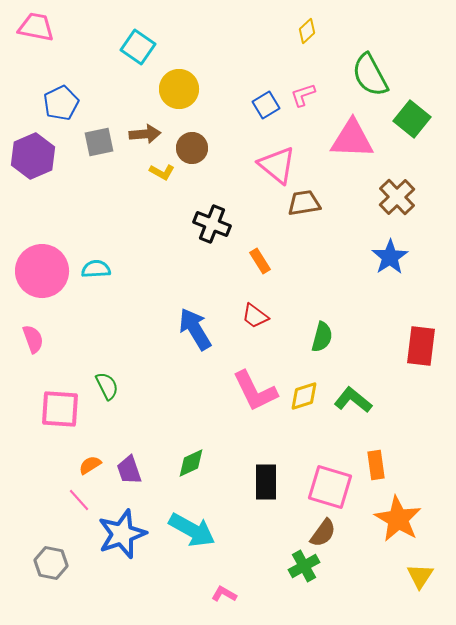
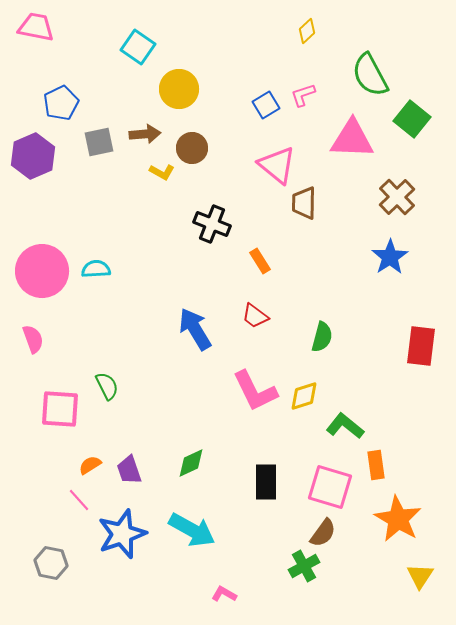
brown trapezoid at (304, 203): rotated 80 degrees counterclockwise
green L-shape at (353, 400): moved 8 px left, 26 px down
